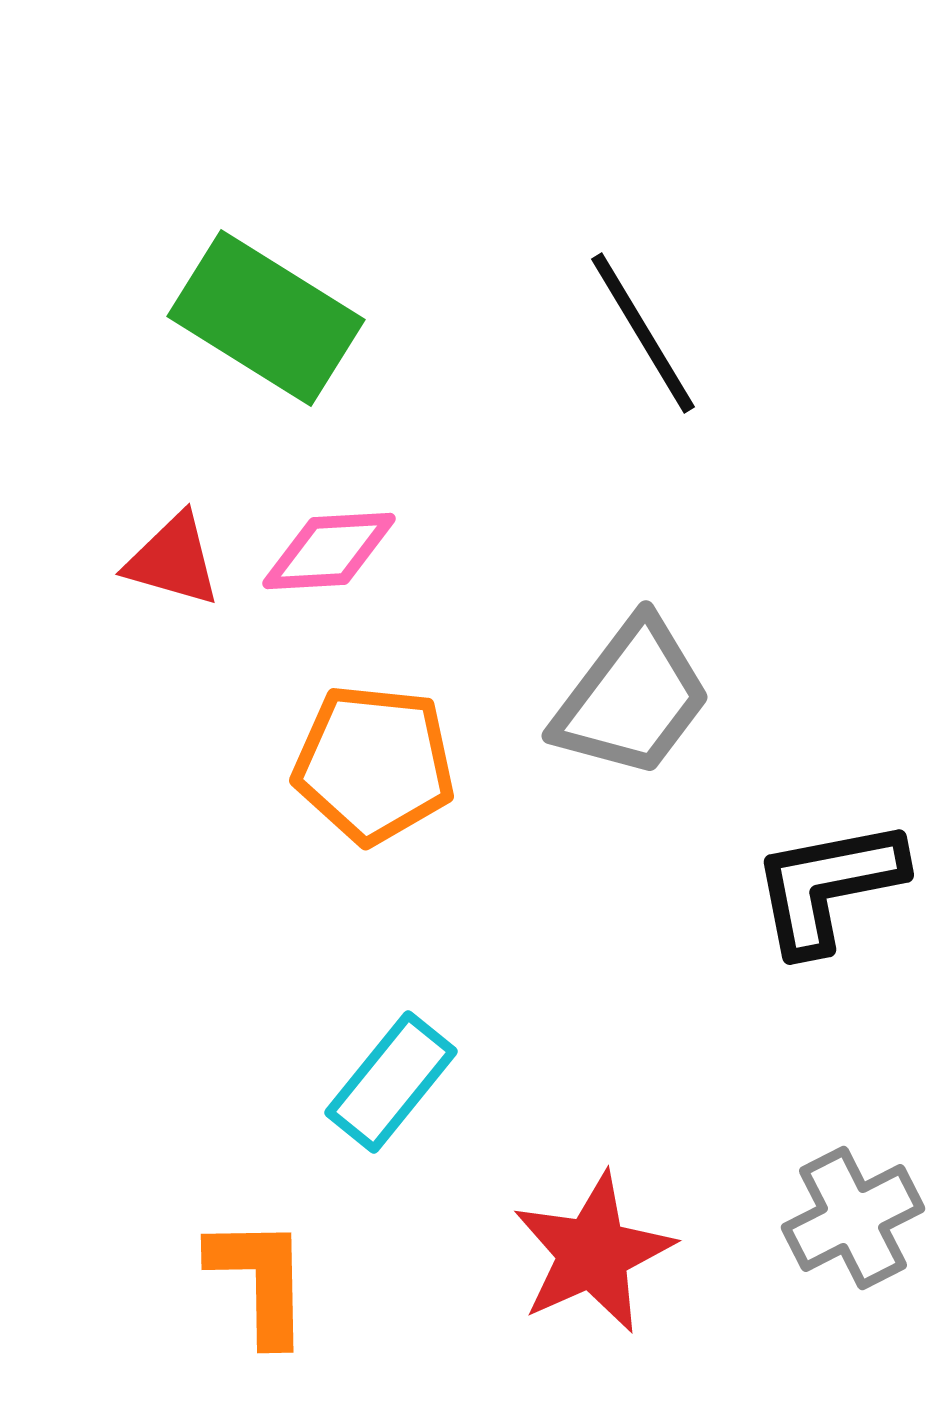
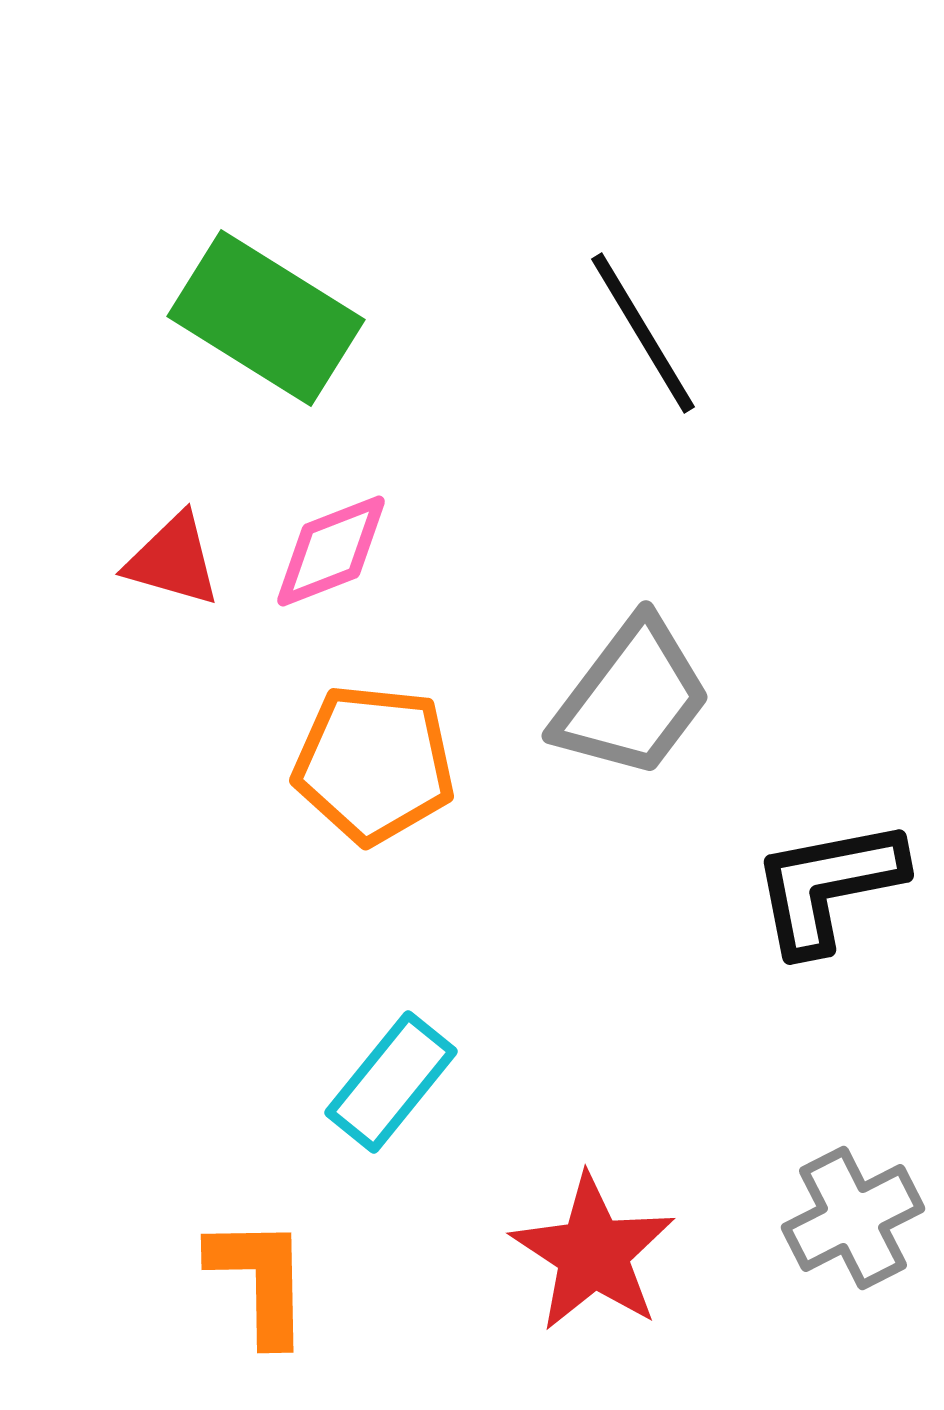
pink diamond: moved 2 px right; rotated 18 degrees counterclockwise
red star: rotated 15 degrees counterclockwise
